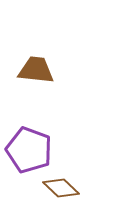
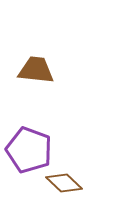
brown diamond: moved 3 px right, 5 px up
